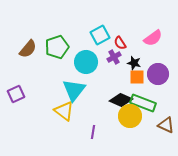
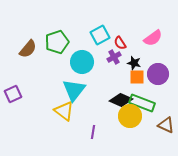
green pentagon: moved 5 px up
cyan circle: moved 4 px left
purple square: moved 3 px left
green rectangle: moved 1 px left
